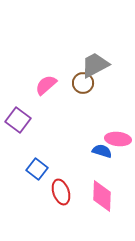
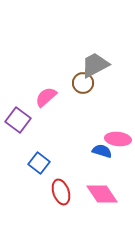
pink semicircle: moved 12 px down
blue square: moved 2 px right, 6 px up
pink diamond: moved 2 px up; rotated 36 degrees counterclockwise
